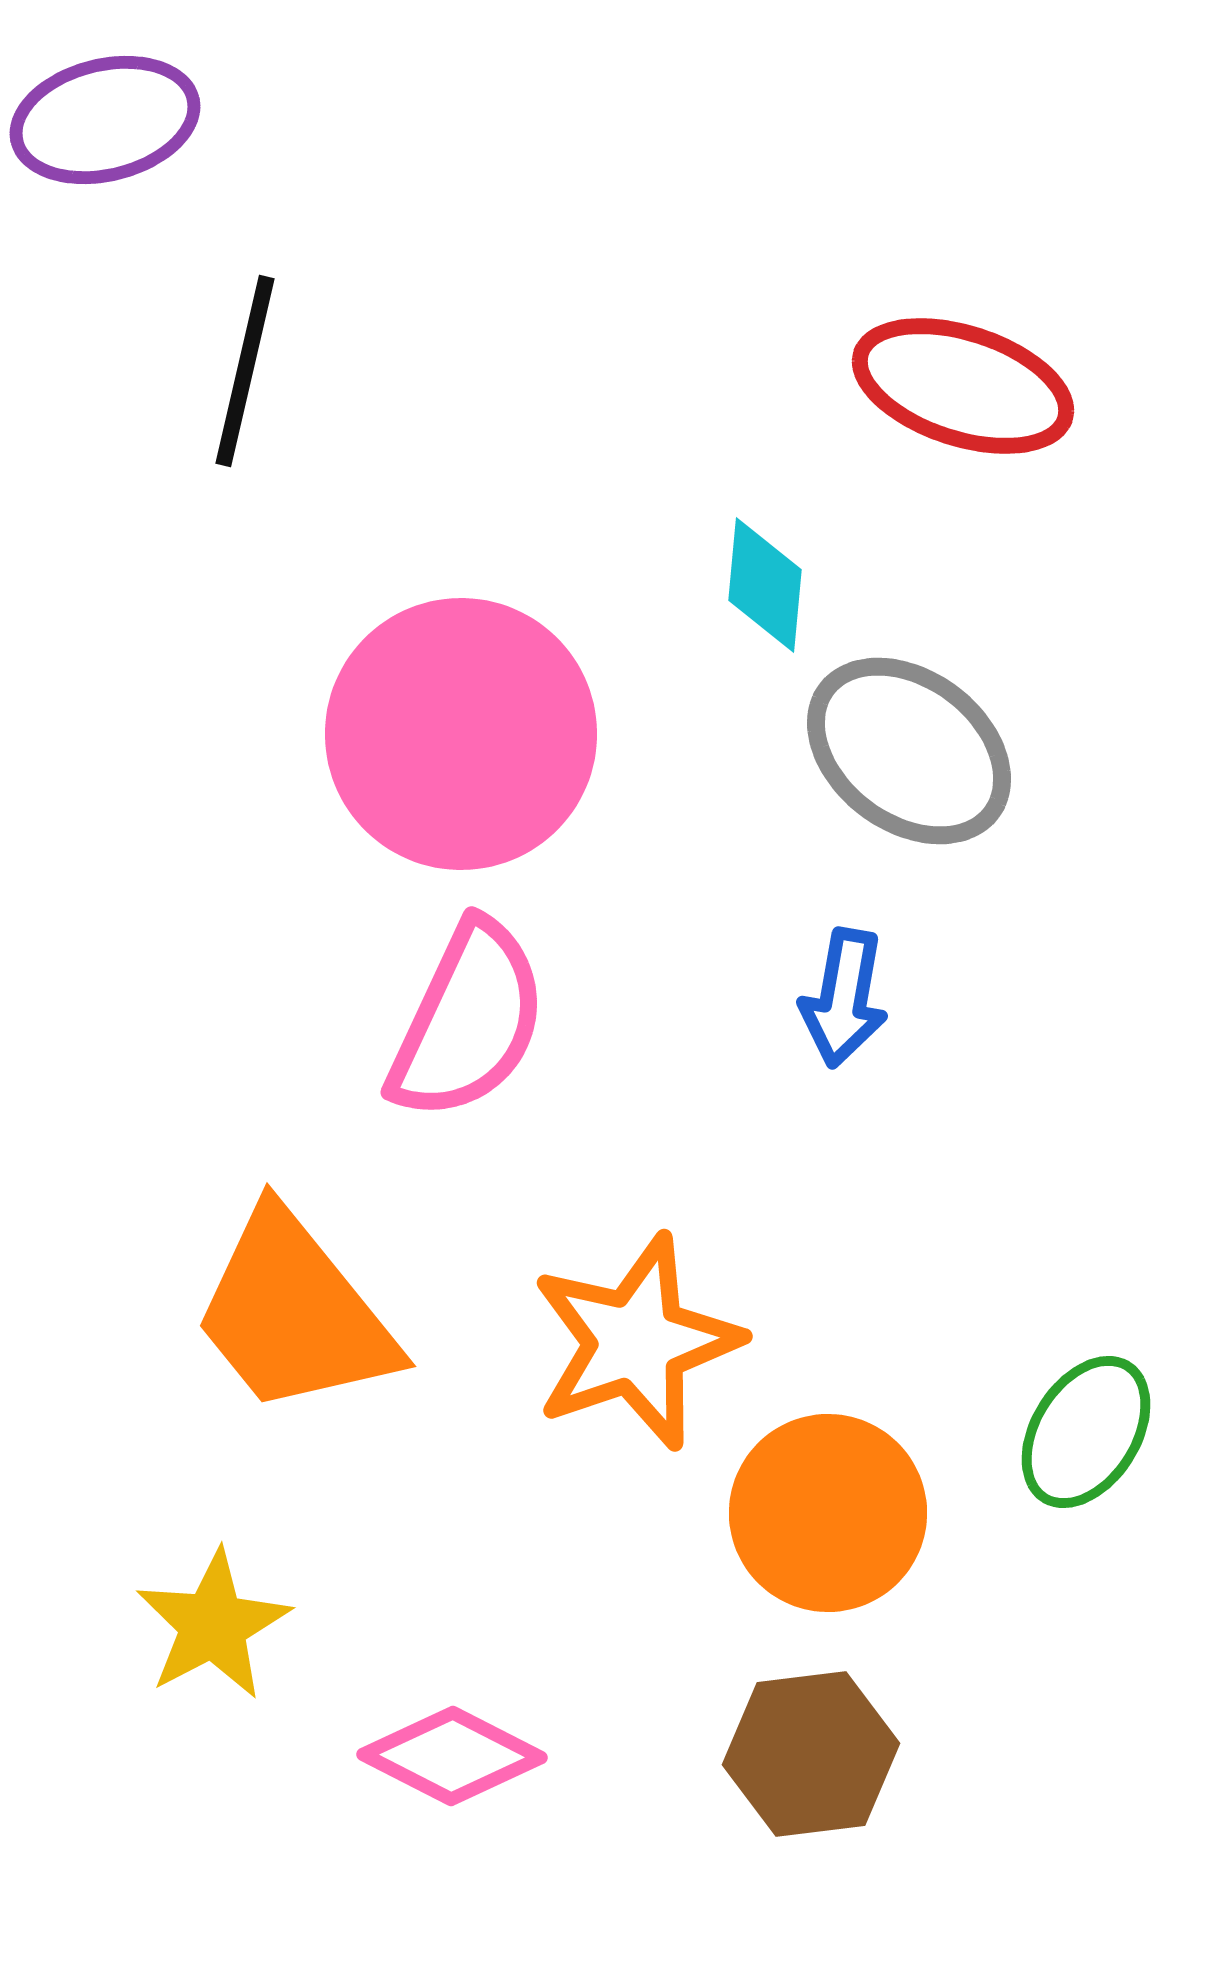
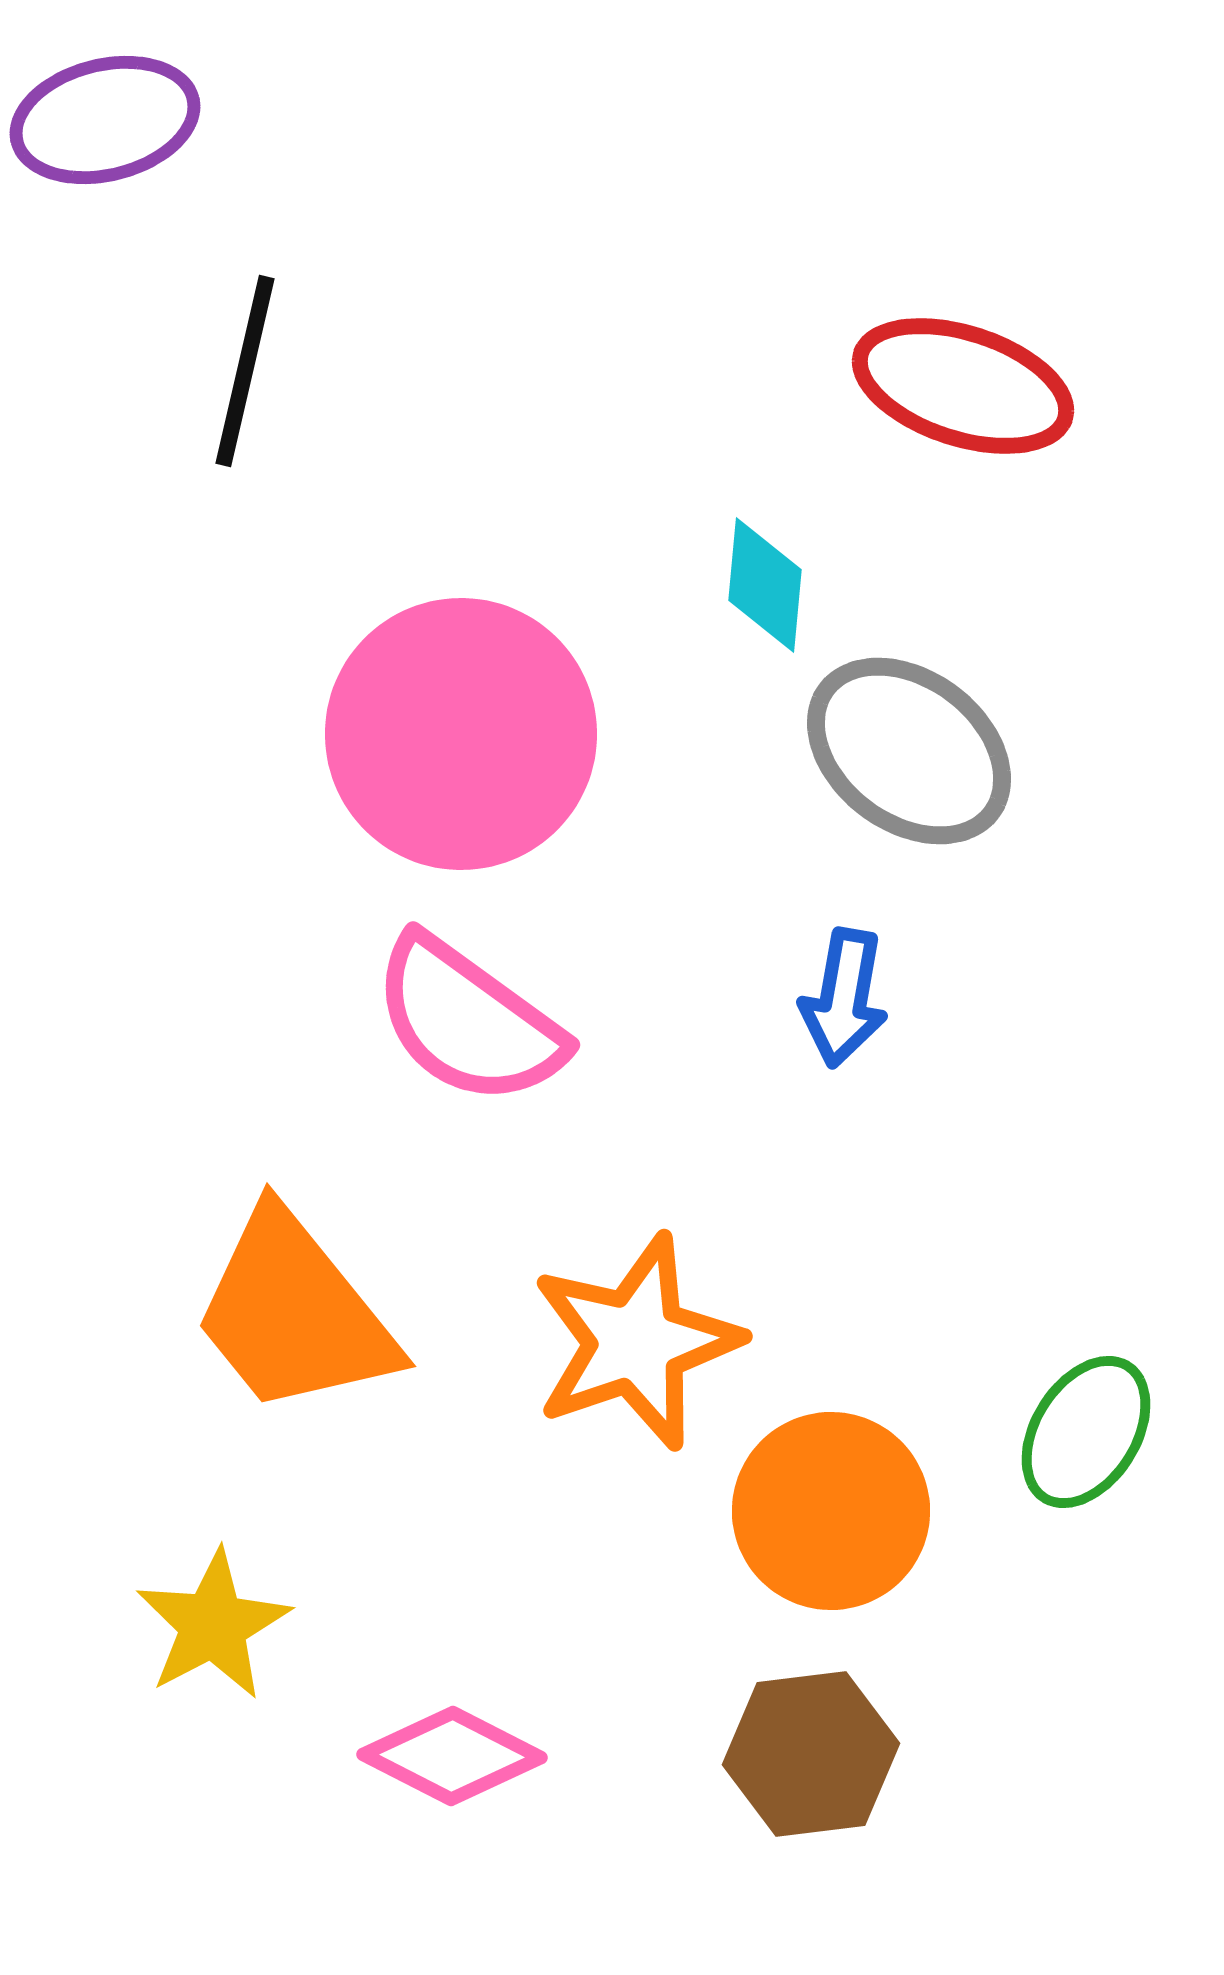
pink semicircle: rotated 101 degrees clockwise
orange circle: moved 3 px right, 2 px up
